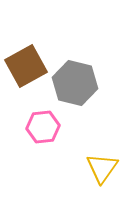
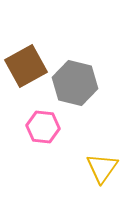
pink hexagon: rotated 12 degrees clockwise
